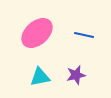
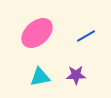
blue line: moved 2 px right, 1 px down; rotated 42 degrees counterclockwise
purple star: rotated 12 degrees clockwise
